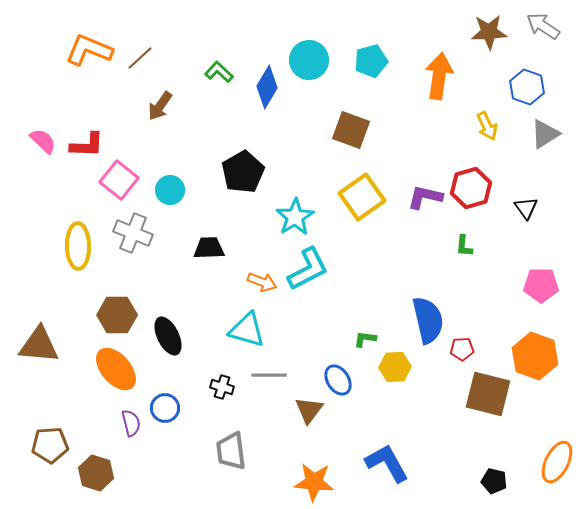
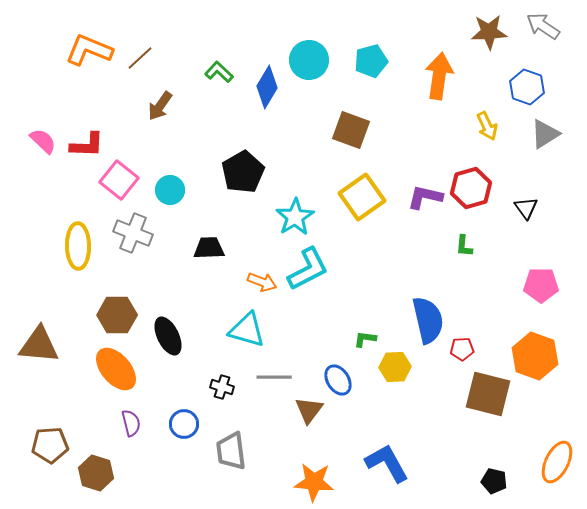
gray line at (269, 375): moved 5 px right, 2 px down
blue circle at (165, 408): moved 19 px right, 16 px down
